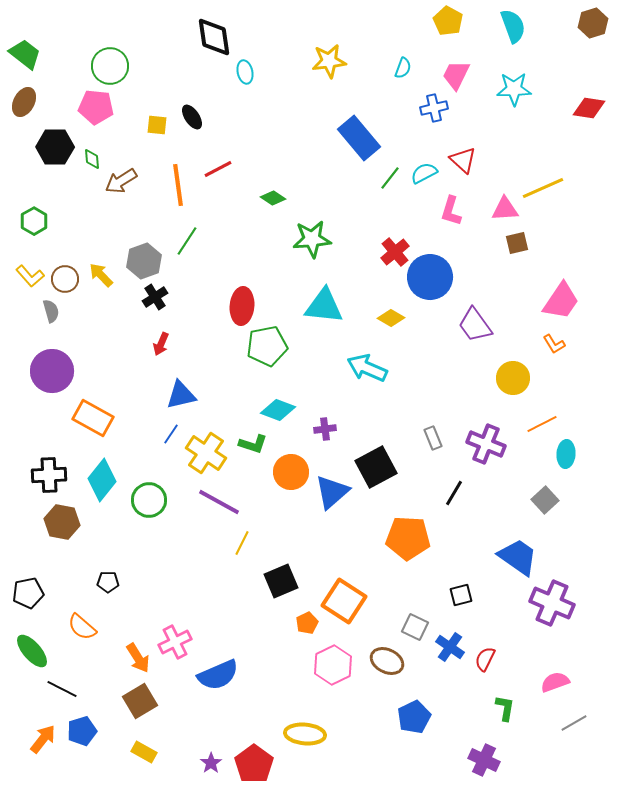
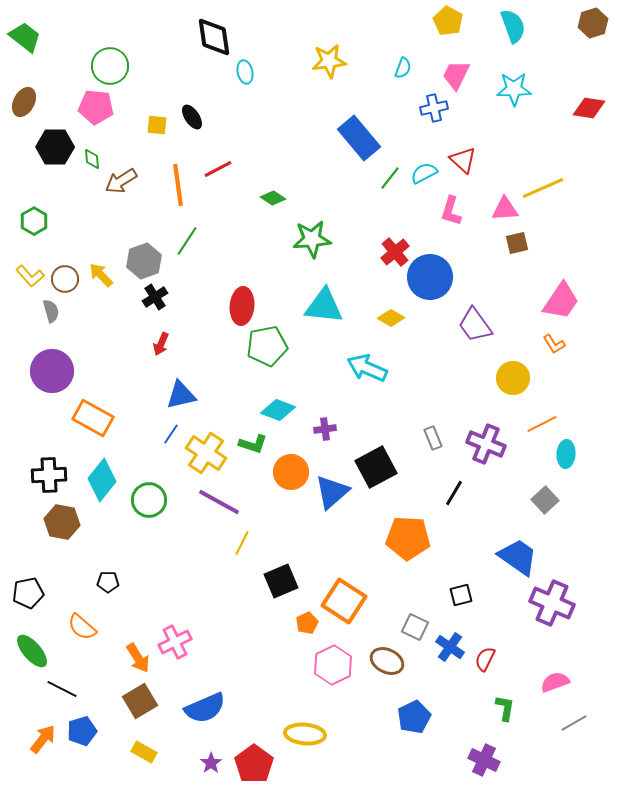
green trapezoid at (25, 54): moved 17 px up
blue semicircle at (218, 675): moved 13 px left, 33 px down
